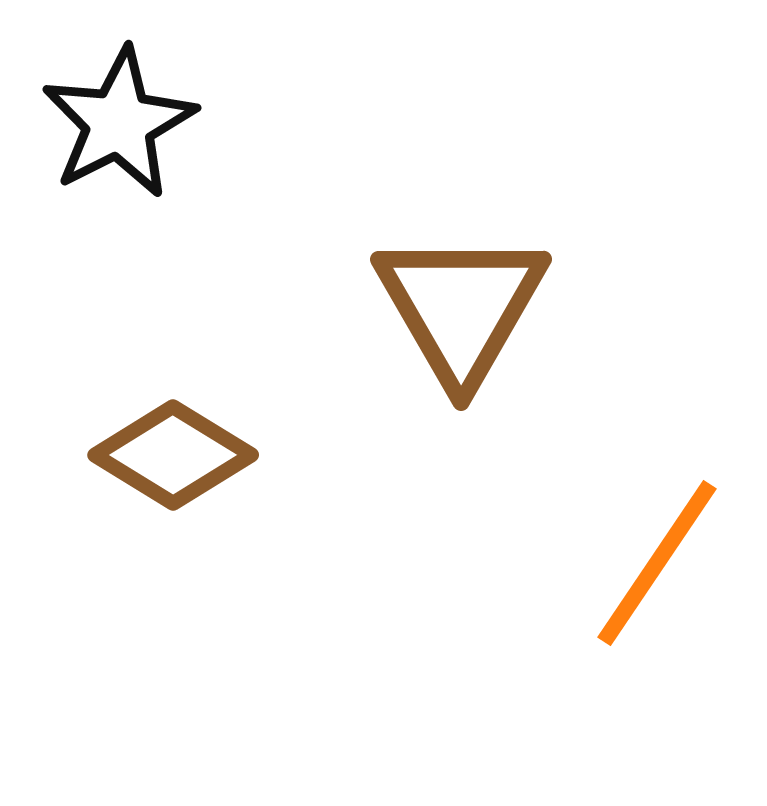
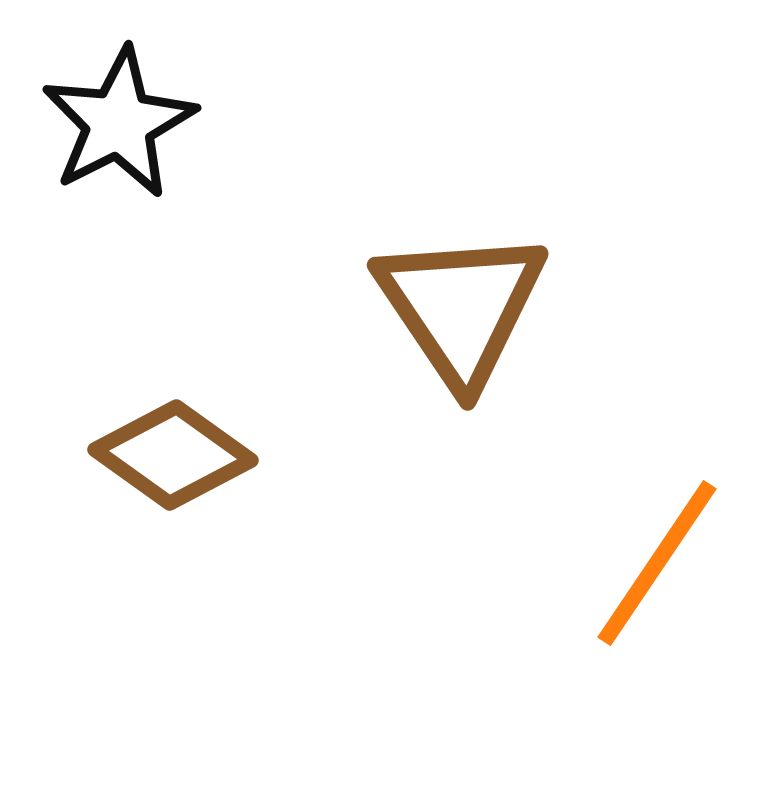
brown triangle: rotated 4 degrees counterclockwise
brown diamond: rotated 4 degrees clockwise
